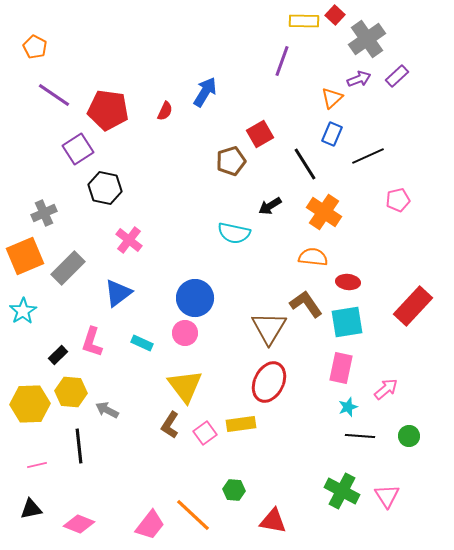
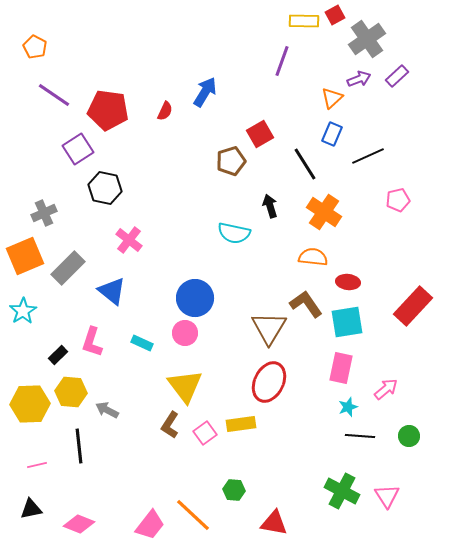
red square at (335, 15): rotated 18 degrees clockwise
black arrow at (270, 206): rotated 105 degrees clockwise
blue triangle at (118, 293): moved 6 px left, 2 px up; rotated 44 degrees counterclockwise
red triangle at (273, 521): moved 1 px right, 2 px down
